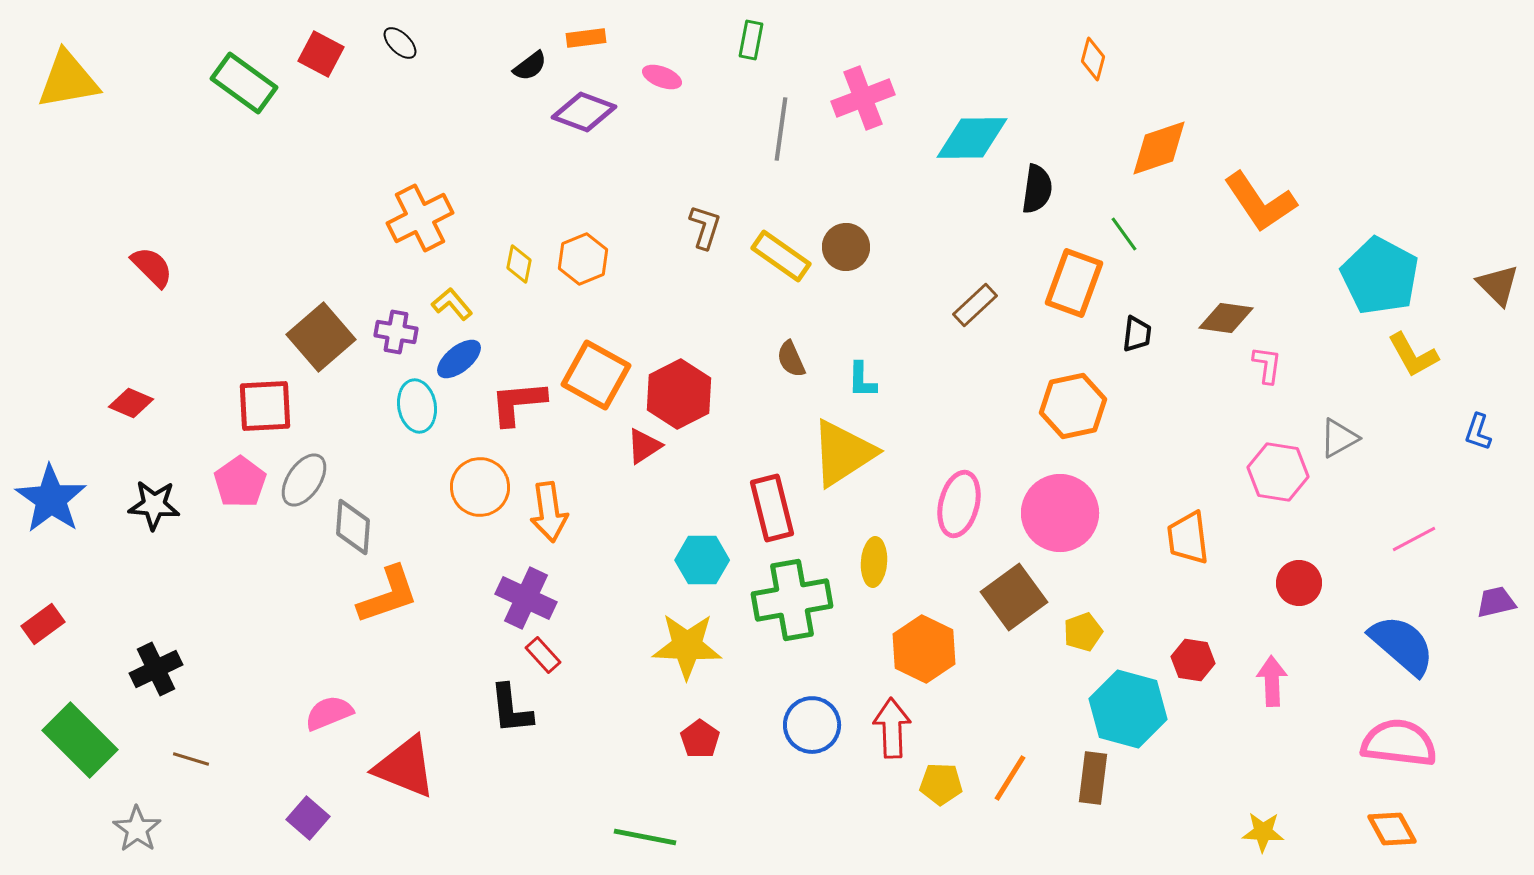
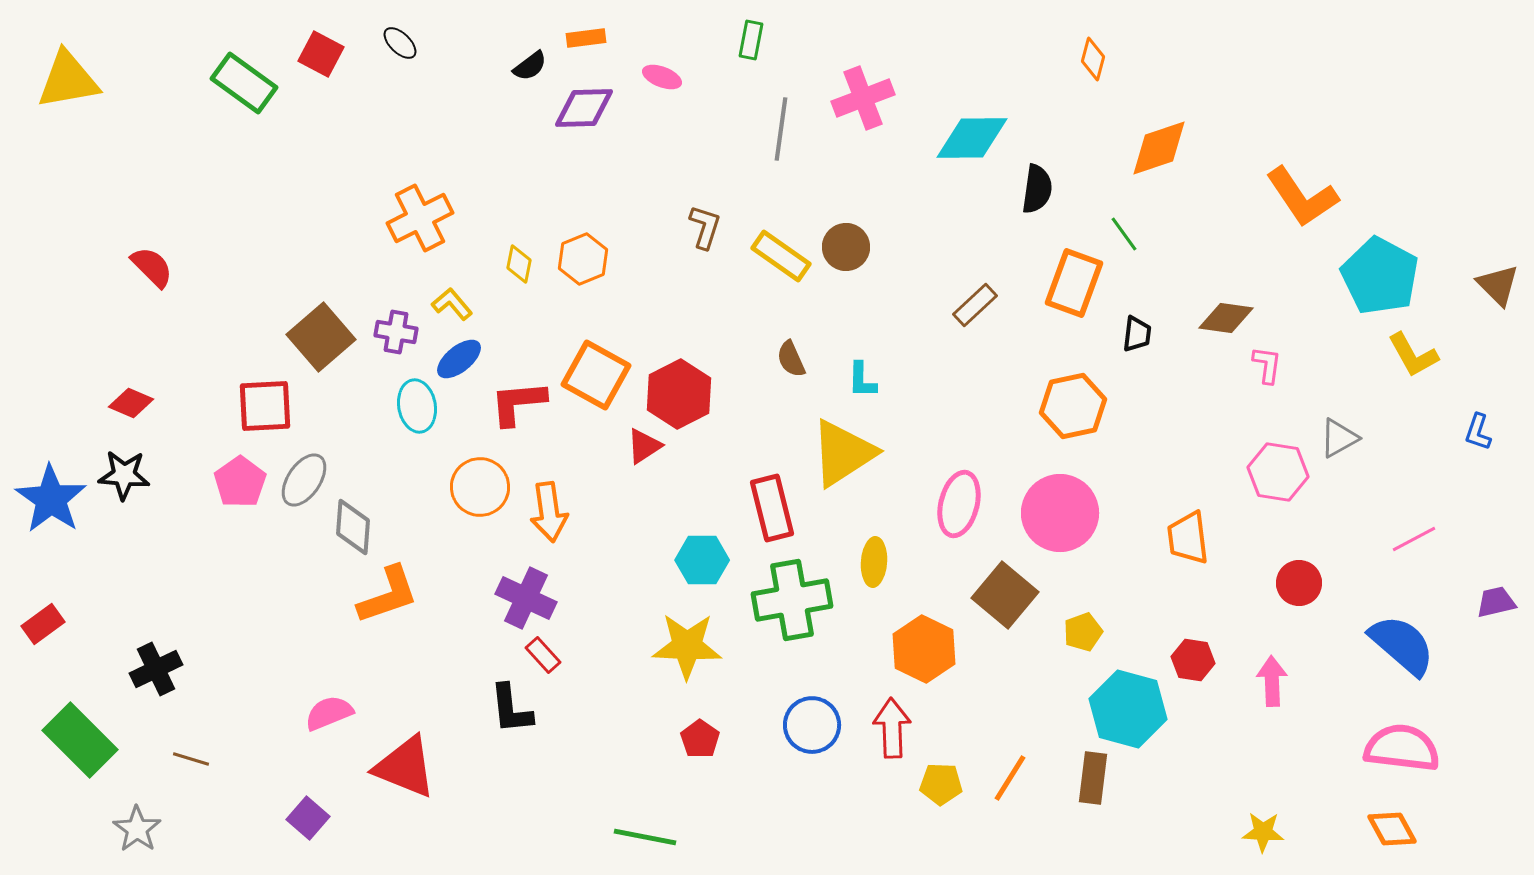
purple diamond at (584, 112): moved 4 px up; rotated 22 degrees counterclockwise
orange L-shape at (1260, 202): moved 42 px right, 5 px up
black star at (154, 505): moved 30 px left, 30 px up
brown square at (1014, 597): moved 9 px left, 2 px up; rotated 14 degrees counterclockwise
pink semicircle at (1399, 743): moved 3 px right, 5 px down
